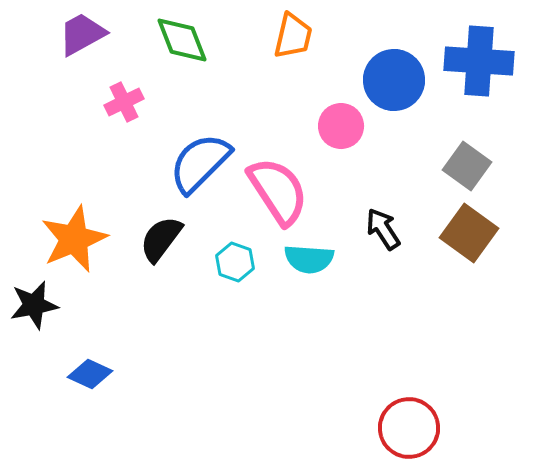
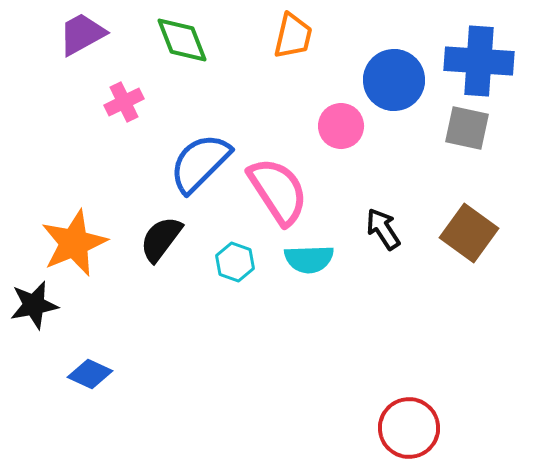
gray square: moved 38 px up; rotated 24 degrees counterclockwise
orange star: moved 4 px down
cyan semicircle: rotated 6 degrees counterclockwise
